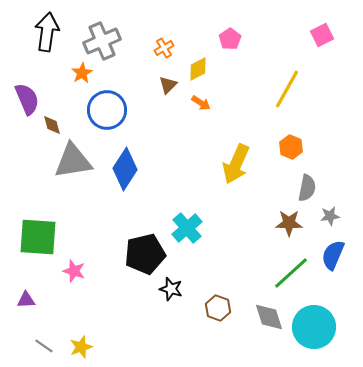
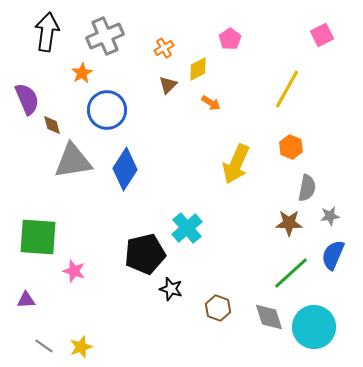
gray cross: moved 3 px right, 5 px up
orange arrow: moved 10 px right
